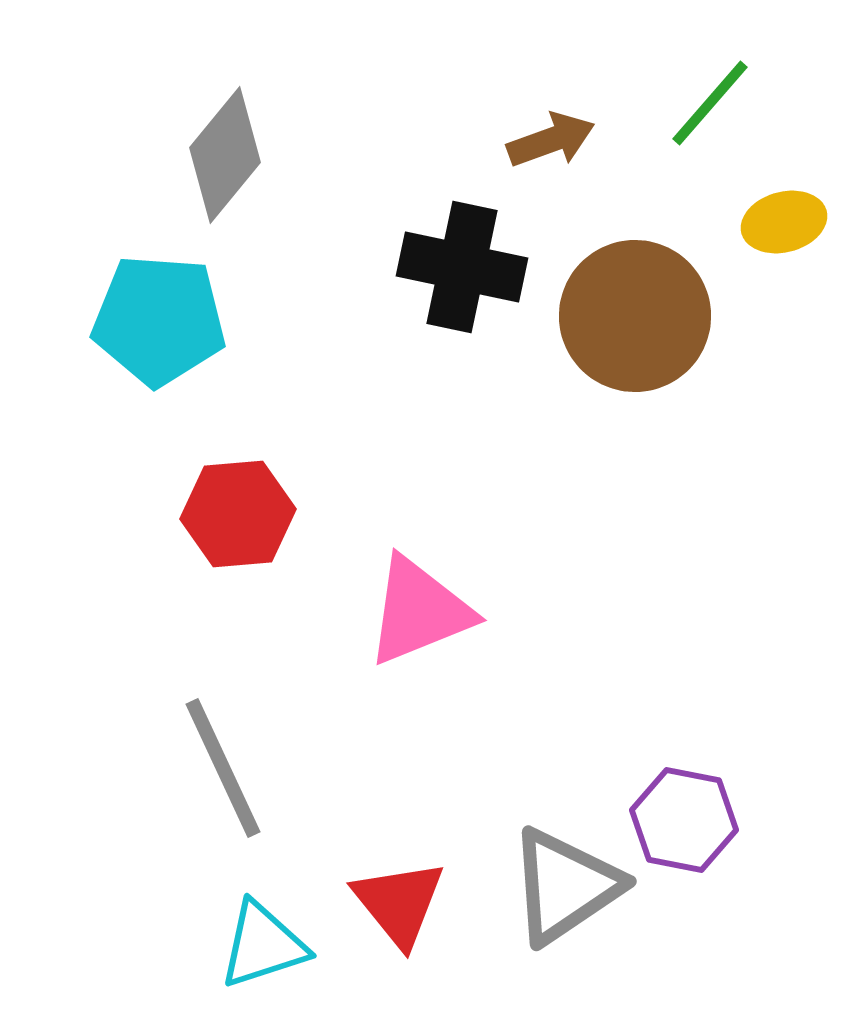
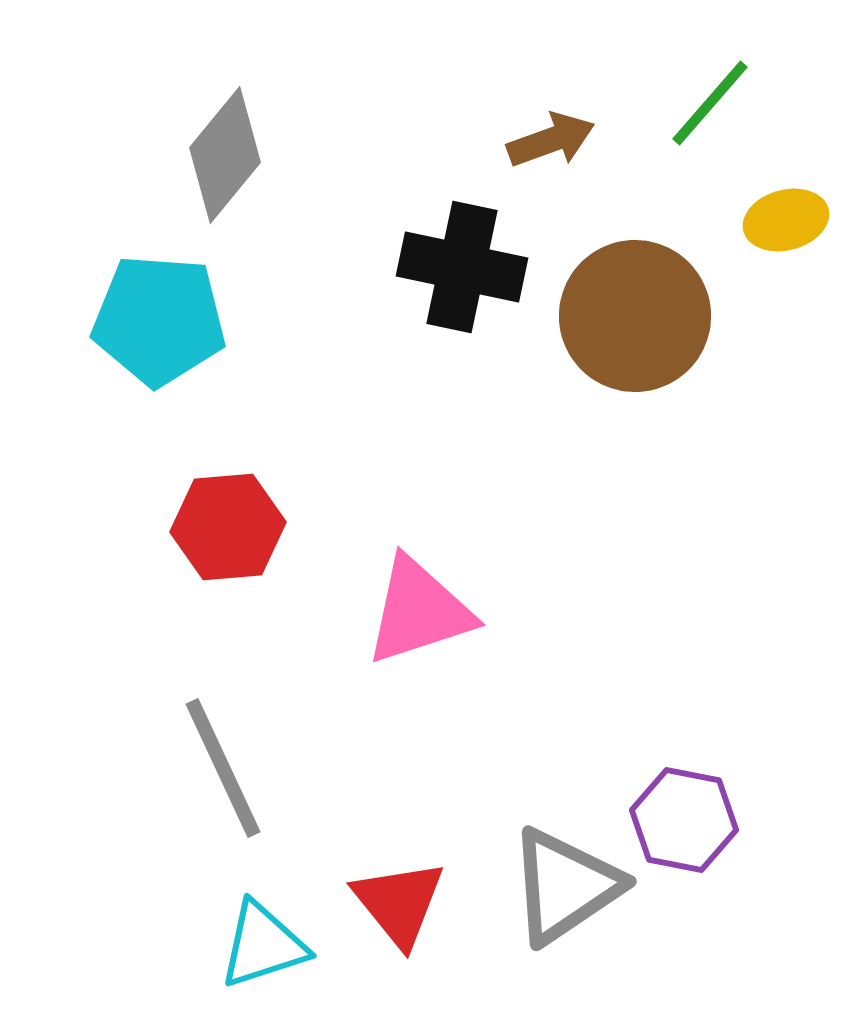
yellow ellipse: moved 2 px right, 2 px up
red hexagon: moved 10 px left, 13 px down
pink triangle: rotated 4 degrees clockwise
